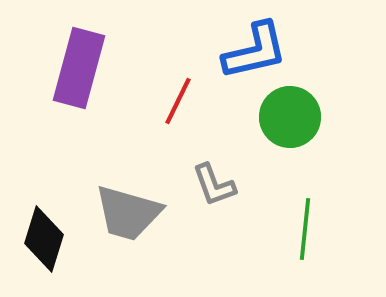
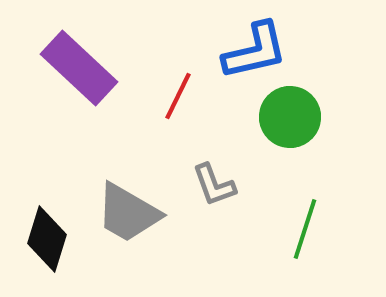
purple rectangle: rotated 62 degrees counterclockwise
red line: moved 5 px up
gray trapezoid: rotated 14 degrees clockwise
green line: rotated 12 degrees clockwise
black diamond: moved 3 px right
